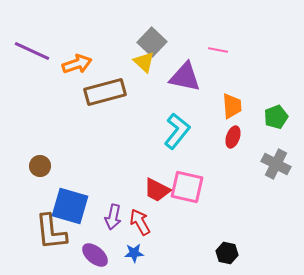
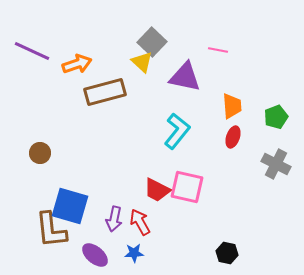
yellow triangle: moved 2 px left
brown circle: moved 13 px up
purple arrow: moved 1 px right, 2 px down
brown L-shape: moved 2 px up
